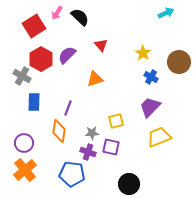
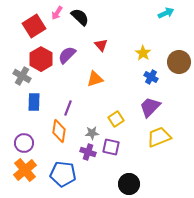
yellow square: moved 2 px up; rotated 21 degrees counterclockwise
blue pentagon: moved 9 px left
